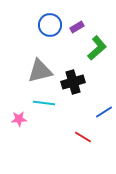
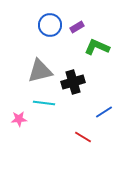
green L-shape: moved 1 px up; rotated 115 degrees counterclockwise
